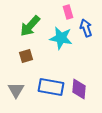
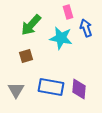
green arrow: moved 1 px right, 1 px up
